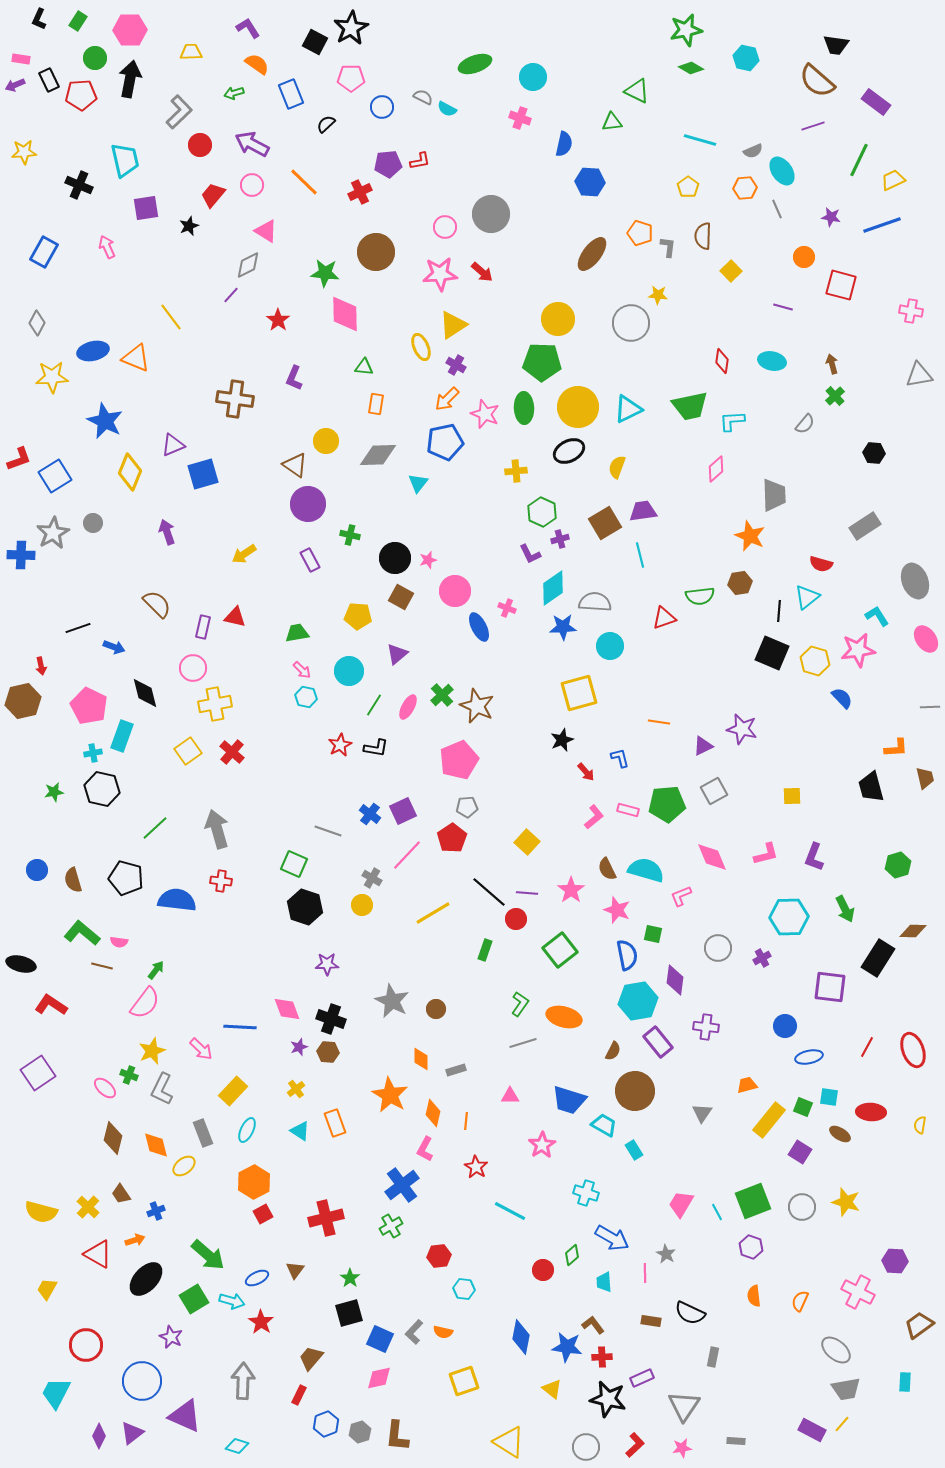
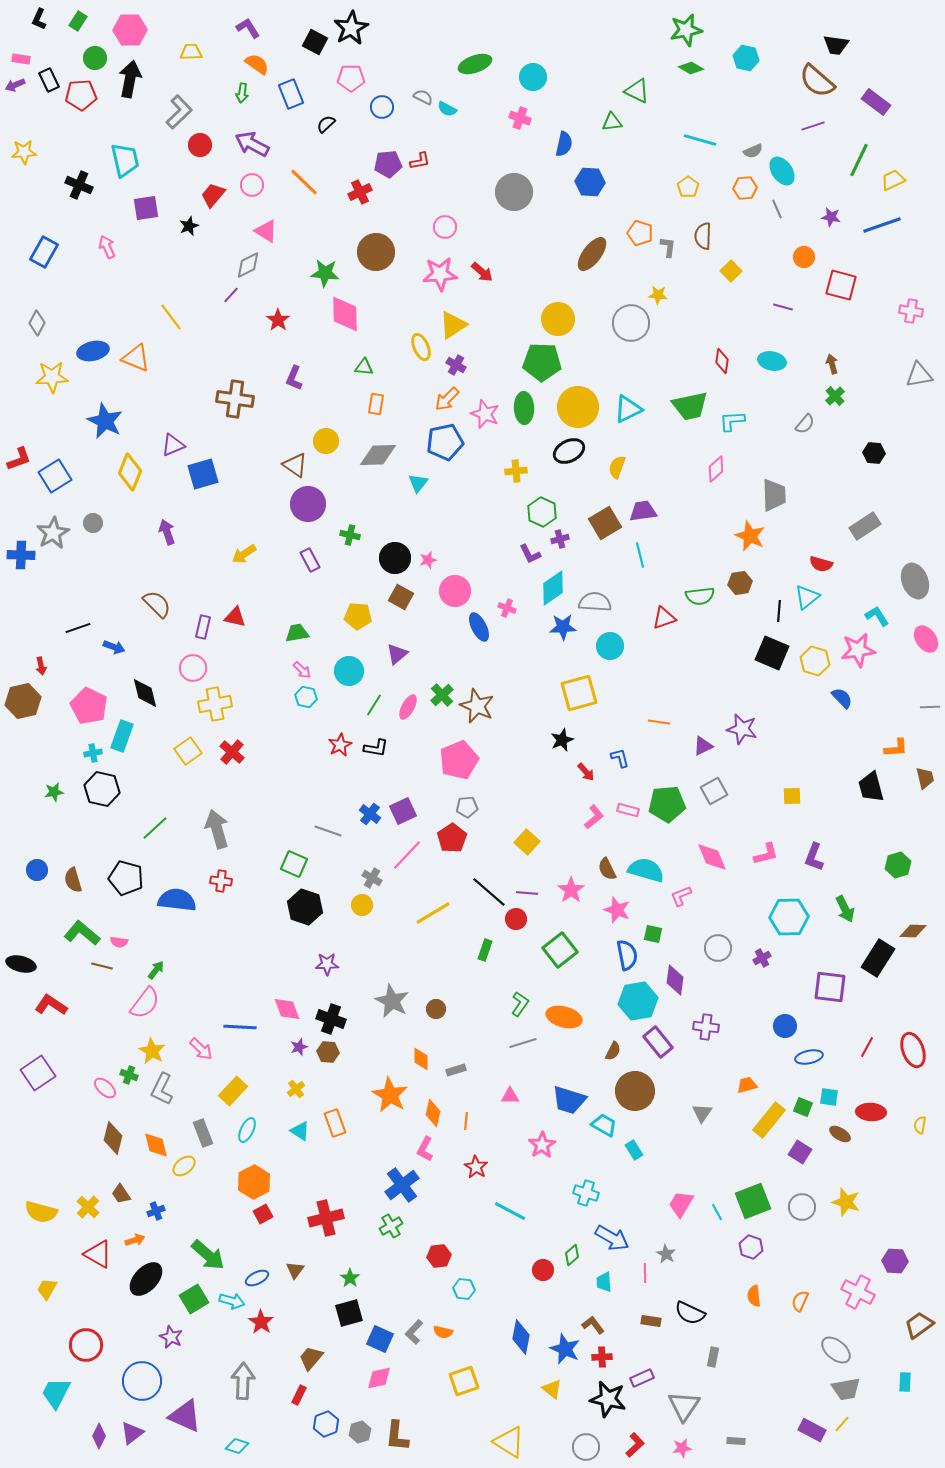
green arrow at (234, 93): moved 8 px right; rotated 66 degrees counterclockwise
gray circle at (491, 214): moved 23 px right, 22 px up
yellow star at (152, 1051): rotated 20 degrees counterclockwise
blue star at (567, 1347): moved 2 px left, 2 px down; rotated 16 degrees clockwise
